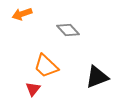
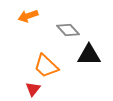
orange arrow: moved 6 px right, 2 px down
black triangle: moved 8 px left, 22 px up; rotated 20 degrees clockwise
